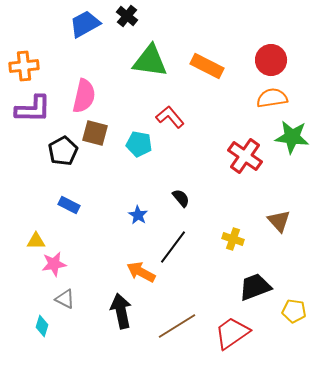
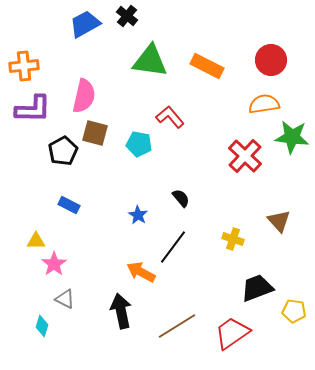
orange semicircle: moved 8 px left, 6 px down
red cross: rotated 8 degrees clockwise
pink star: rotated 25 degrees counterclockwise
black trapezoid: moved 2 px right, 1 px down
